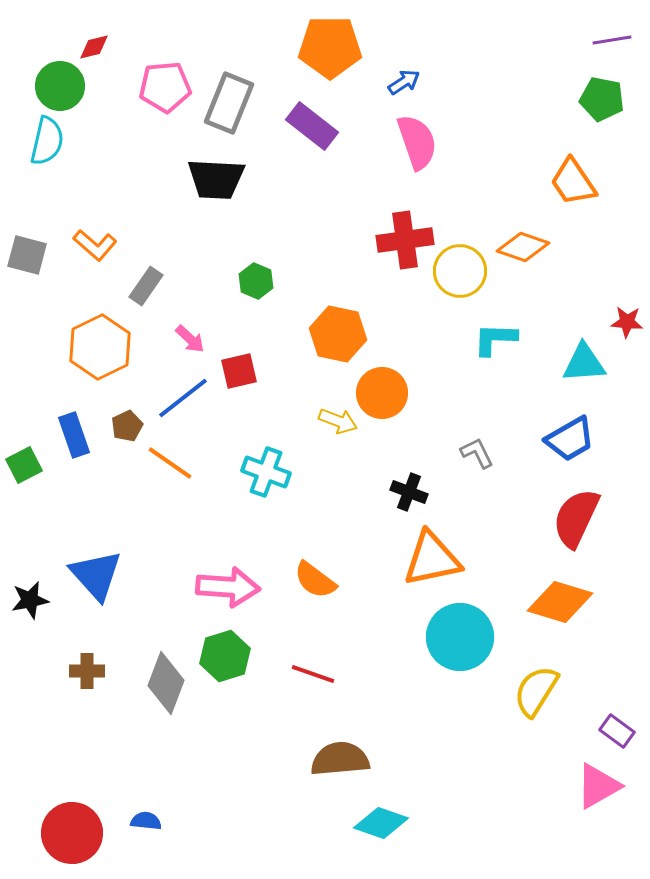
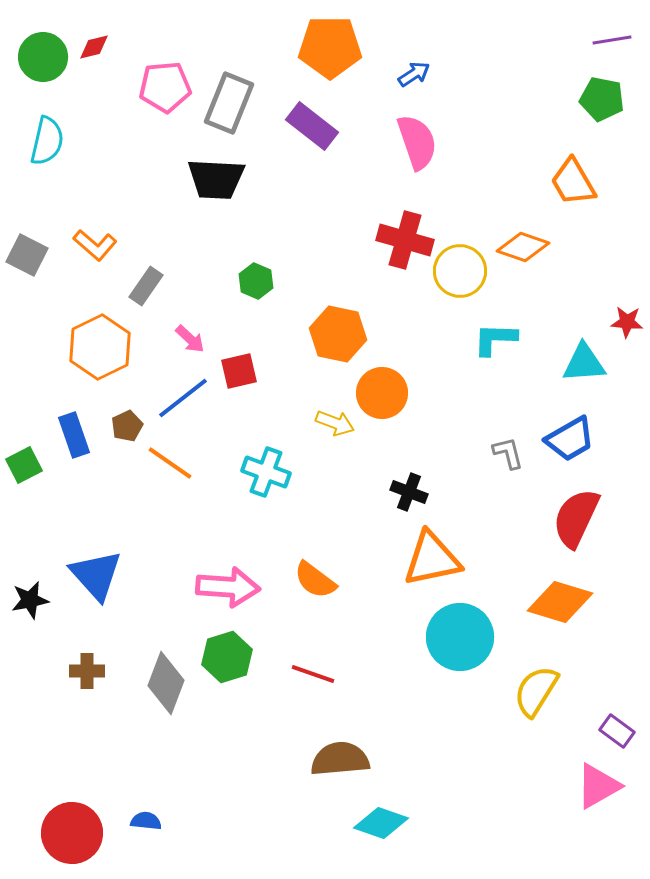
blue arrow at (404, 82): moved 10 px right, 8 px up
green circle at (60, 86): moved 17 px left, 29 px up
orange trapezoid at (573, 182): rotated 4 degrees clockwise
red cross at (405, 240): rotated 24 degrees clockwise
gray square at (27, 255): rotated 12 degrees clockwise
yellow arrow at (338, 421): moved 3 px left, 2 px down
gray L-shape at (477, 453): moved 31 px right; rotated 12 degrees clockwise
green hexagon at (225, 656): moved 2 px right, 1 px down
